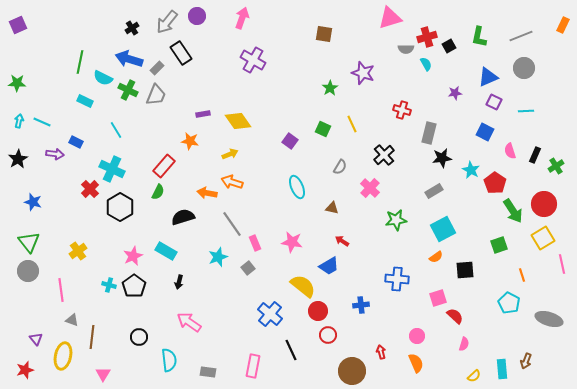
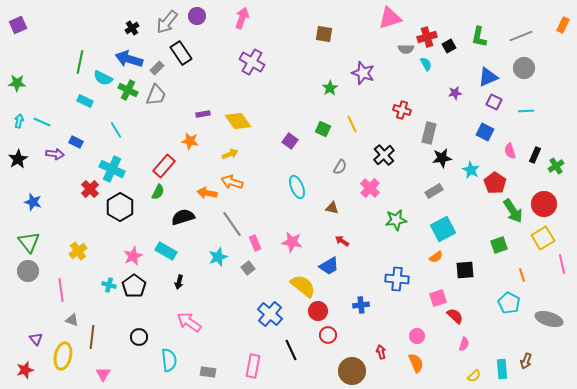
purple cross at (253, 60): moved 1 px left, 2 px down
